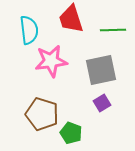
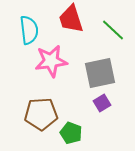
green line: rotated 45 degrees clockwise
gray square: moved 1 px left, 3 px down
brown pentagon: moved 1 px left; rotated 20 degrees counterclockwise
